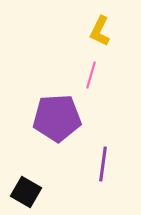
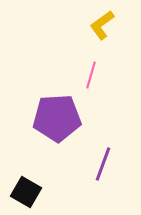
yellow L-shape: moved 2 px right, 6 px up; rotated 28 degrees clockwise
purple line: rotated 12 degrees clockwise
